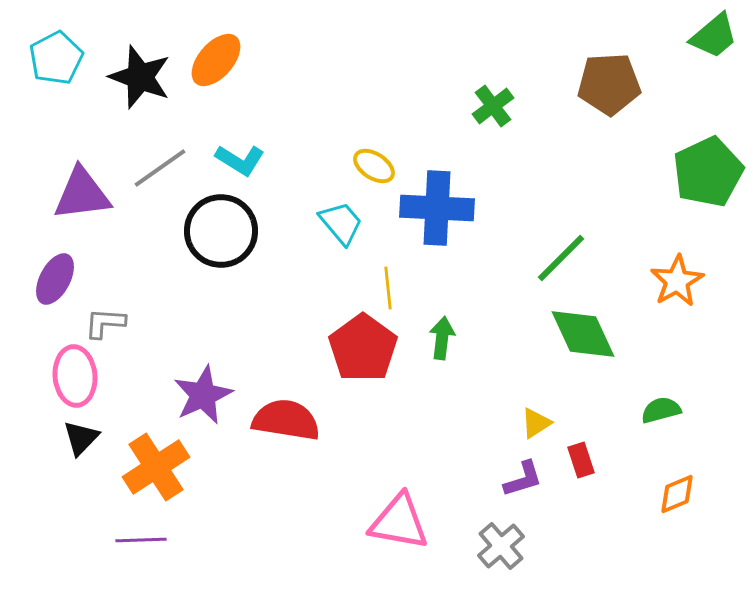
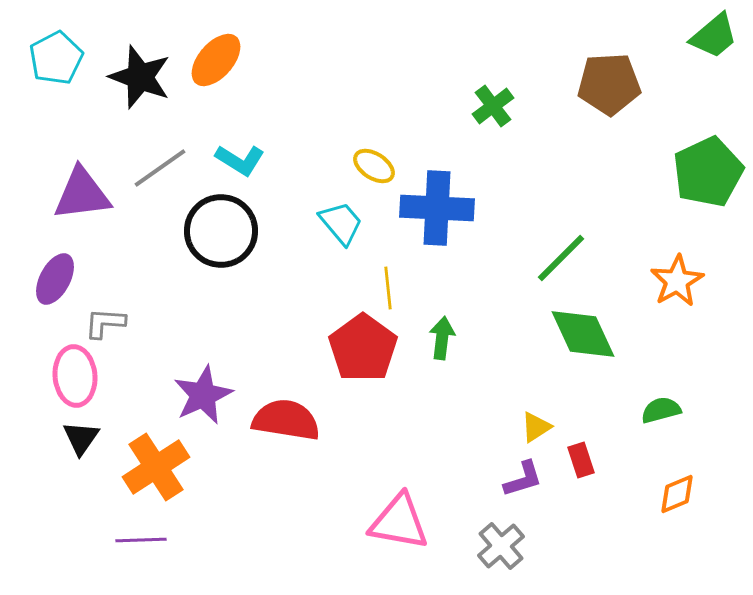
yellow triangle: moved 4 px down
black triangle: rotated 9 degrees counterclockwise
